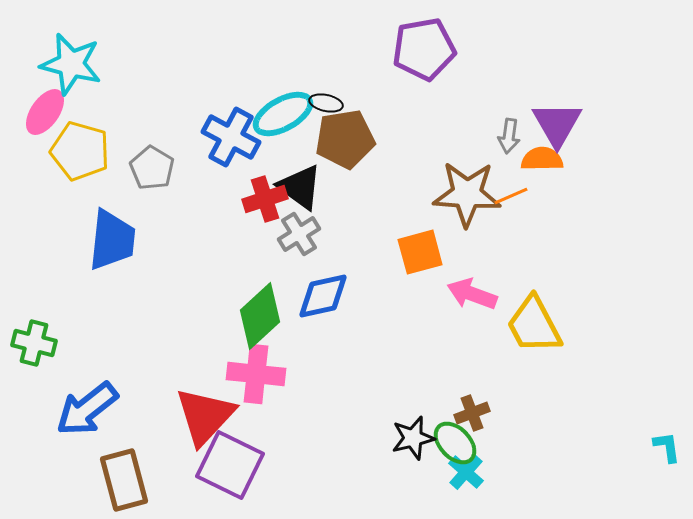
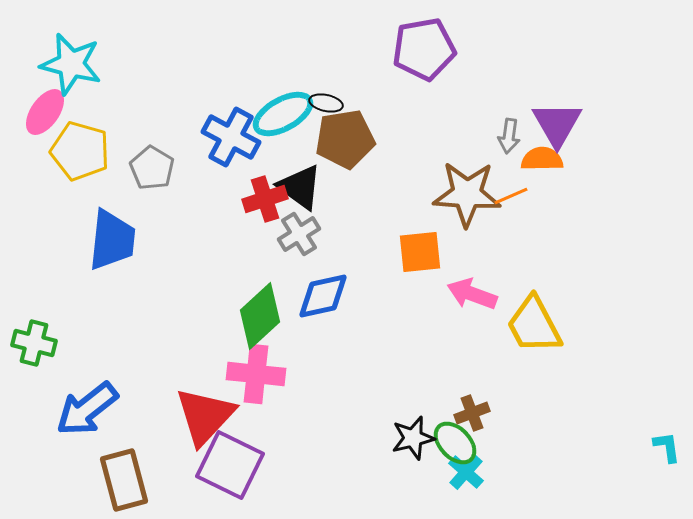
orange square: rotated 9 degrees clockwise
